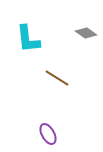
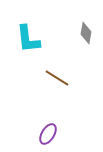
gray diamond: rotated 65 degrees clockwise
purple ellipse: rotated 60 degrees clockwise
